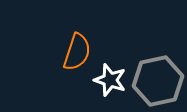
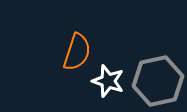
white star: moved 2 px left, 1 px down
